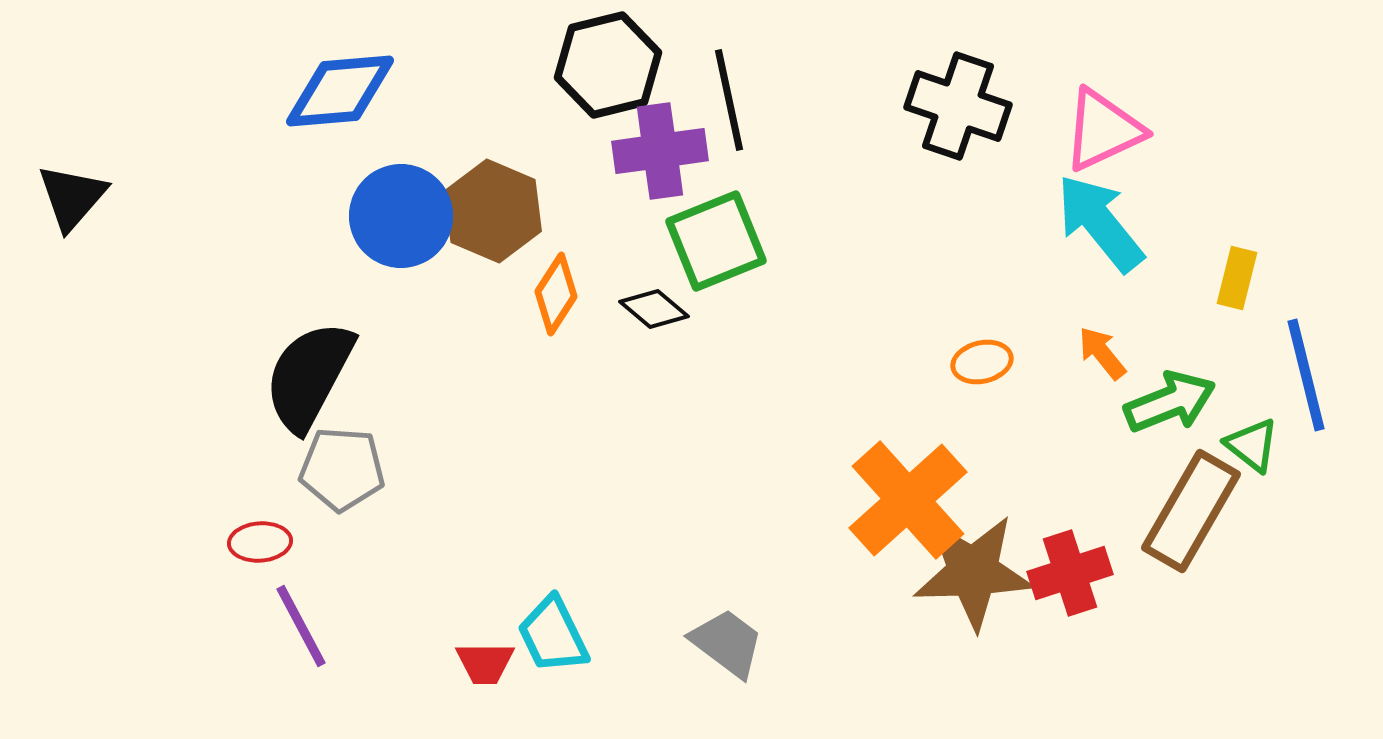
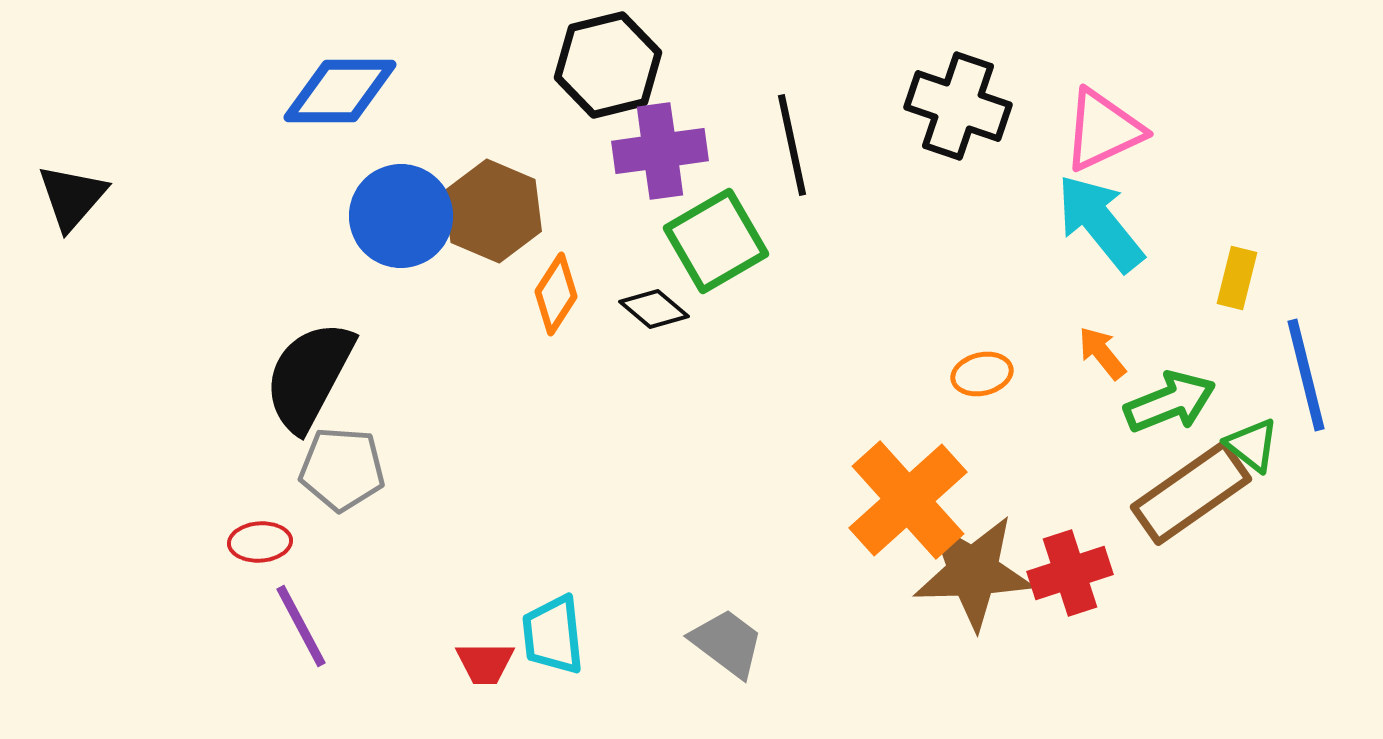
blue diamond: rotated 5 degrees clockwise
black line: moved 63 px right, 45 px down
green square: rotated 8 degrees counterclockwise
orange ellipse: moved 12 px down
brown rectangle: moved 18 px up; rotated 25 degrees clockwise
cyan trapezoid: rotated 20 degrees clockwise
